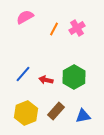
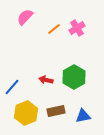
pink semicircle: rotated 18 degrees counterclockwise
orange line: rotated 24 degrees clockwise
blue line: moved 11 px left, 13 px down
brown rectangle: rotated 36 degrees clockwise
